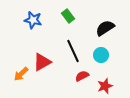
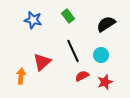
black semicircle: moved 1 px right, 4 px up
red triangle: rotated 12 degrees counterclockwise
orange arrow: moved 2 px down; rotated 140 degrees clockwise
red star: moved 4 px up
